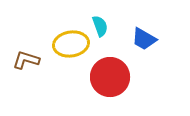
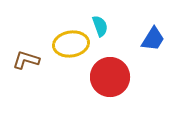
blue trapezoid: moved 9 px right; rotated 88 degrees counterclockwise
